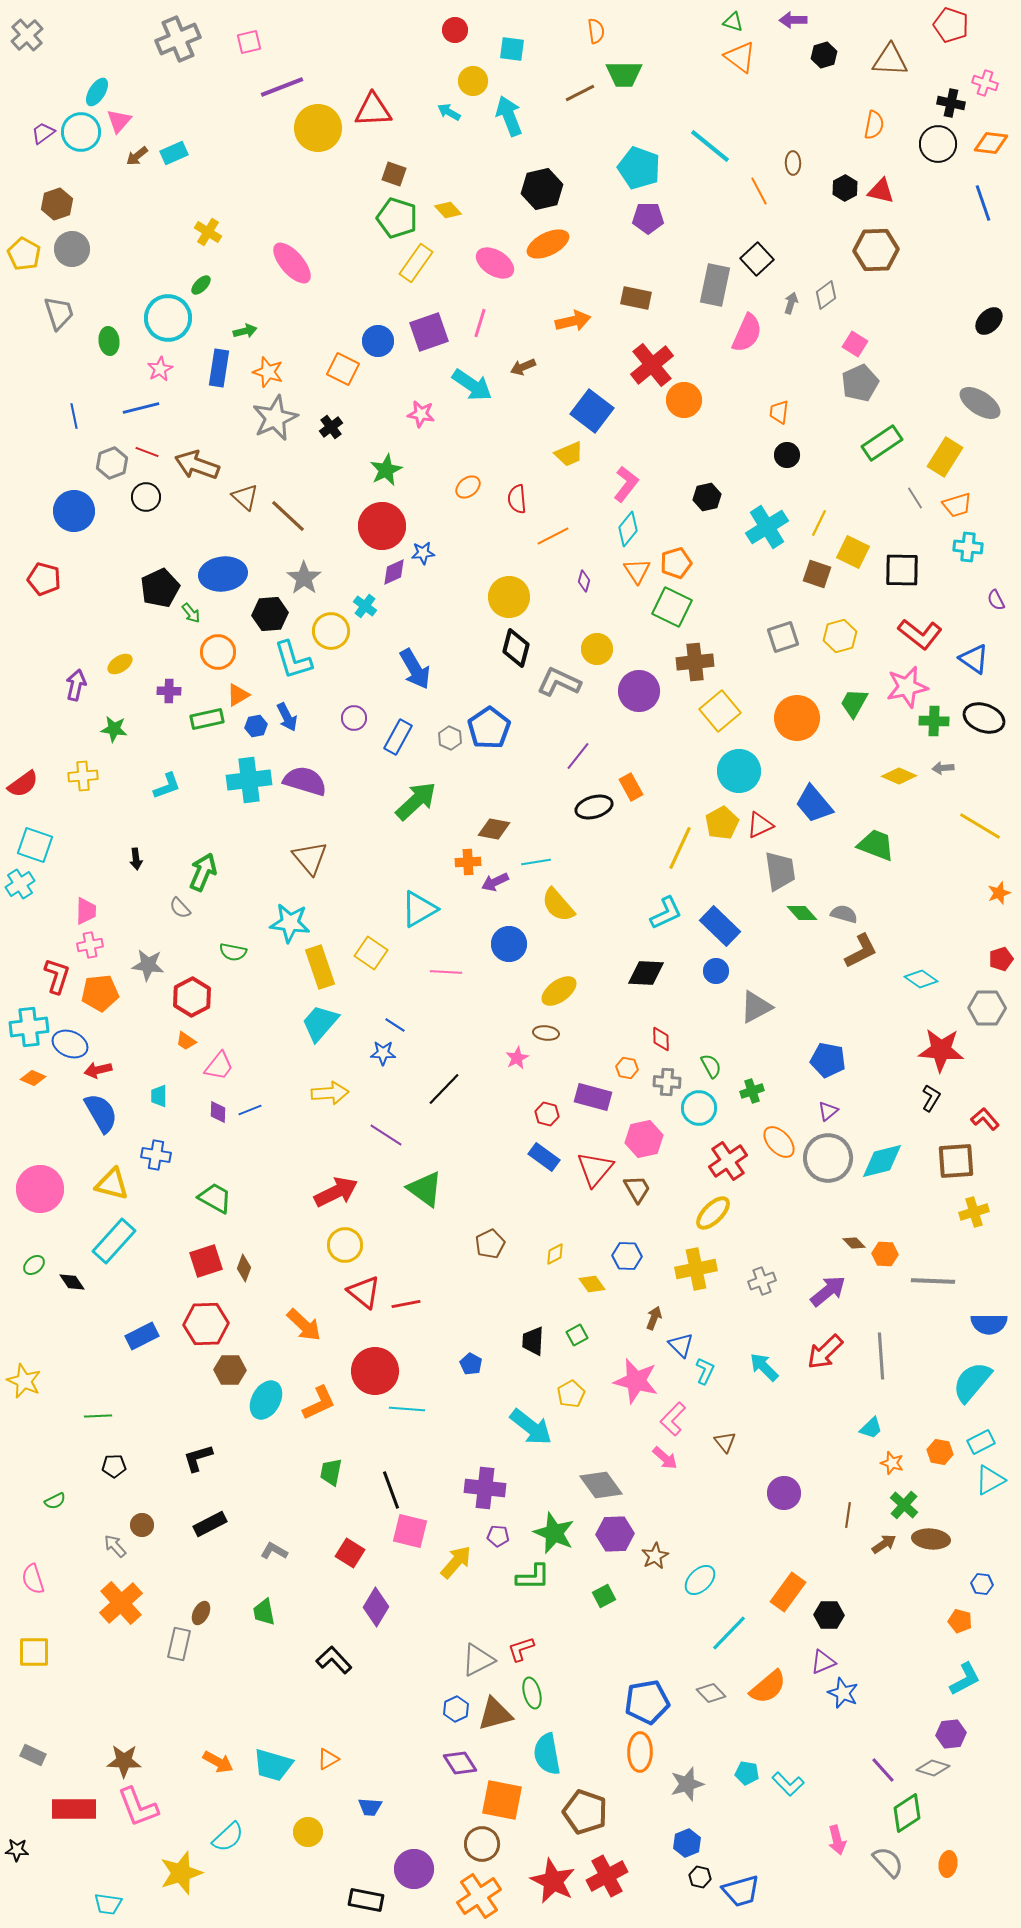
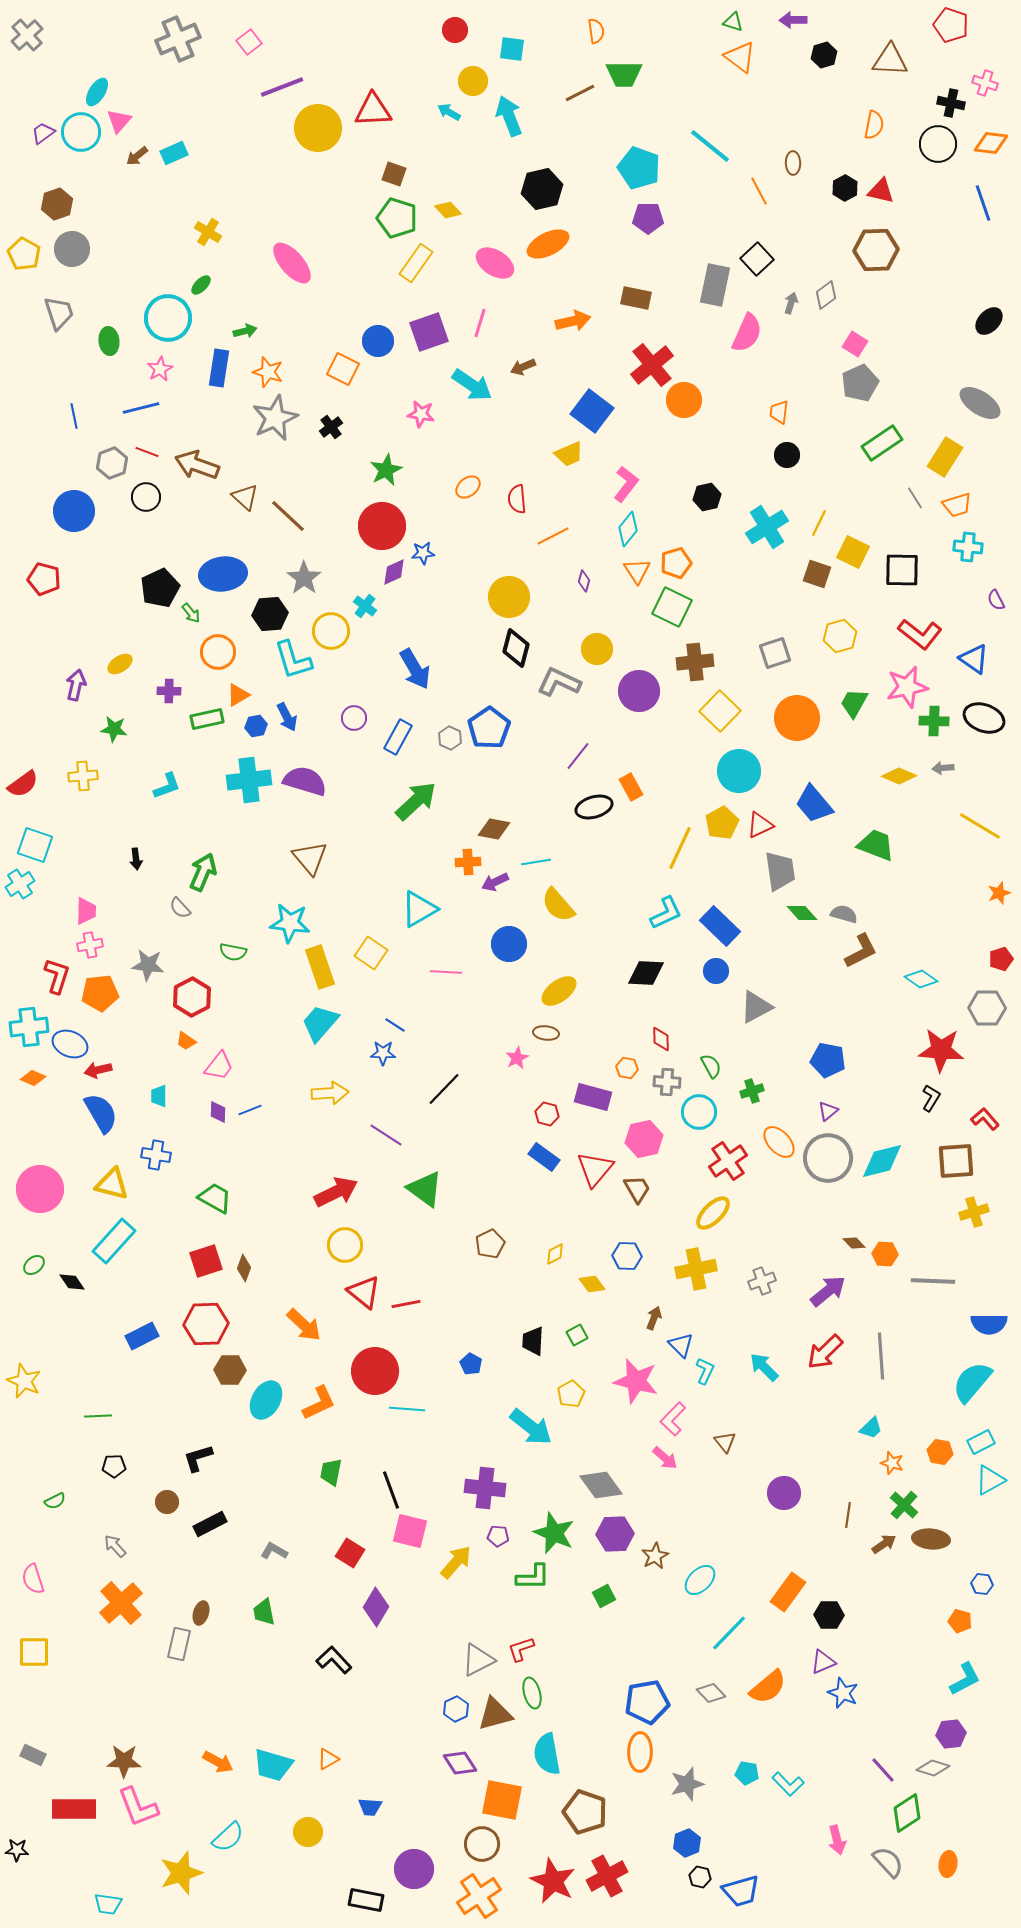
pink square at (249, 42): rotated 25 degrees counterclockwise
gray square at (783, 637): moved 8 px left, 16 px down
yellow square at (720, 711): rotated 6 degrees counterclockwise
cyan circle at (699, 1108): moved 4 px down
brown circle at (142, 1525): moved 25 px right, 23 px up
brown ellipse at (201, 1613): rotated 10 degrees counterclockwise
